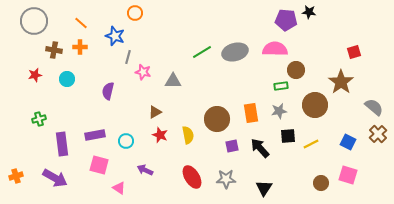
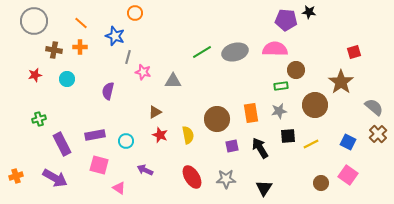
purple rectangle at (62, 144): rotated 20 degrees counterclockwise
black arrow at (260, 148): rotated 10 degrees clockwise
pink square at (348, 175): rotated 18 degrees clockwise
